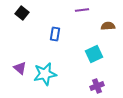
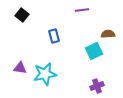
black square: moved 2 px down
brown semicircle: moved 8 px down
blue rectangle: moved 1 px left, 2 px down; rotated 24 degrees counterclockwise
cyan square: moved 3 px up
purple triangle: rotated 32 degrees counterclockwise
